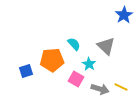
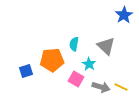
cyan semicircle: rotated 128 degrees counterclockwise
gray arrow: moved 1 px right, 2 px up
